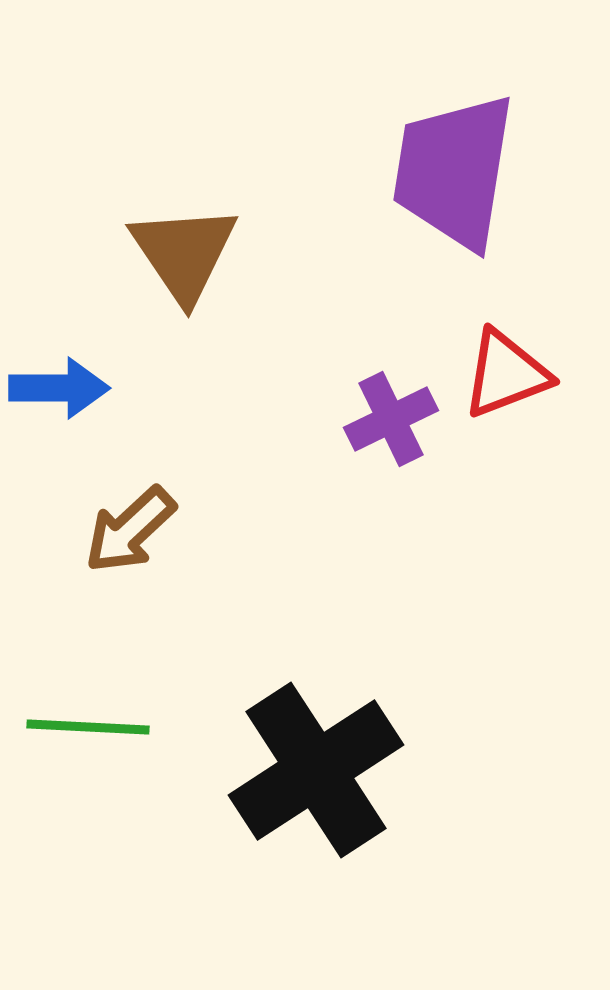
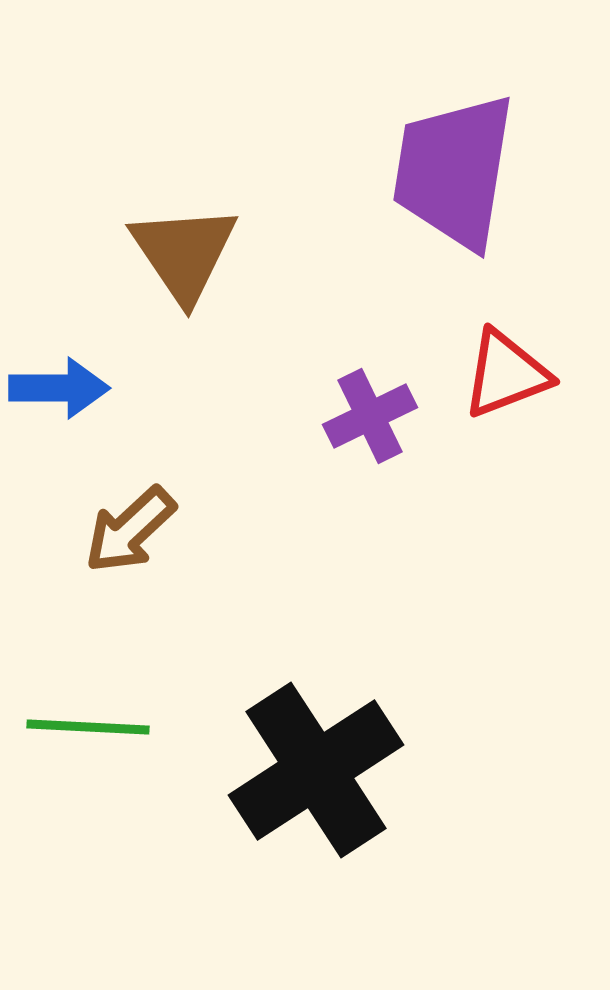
purple cross: moved 21 px left, 3 px up
